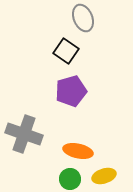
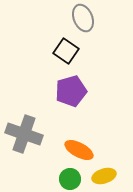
orange ellipse: moved 1 px right, 1 px up; rotated 16 degrees clockwise
